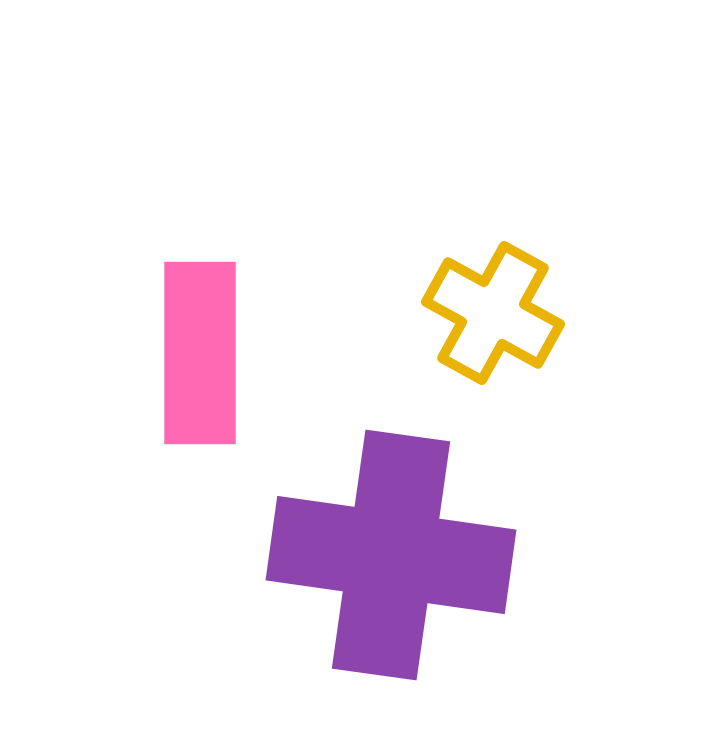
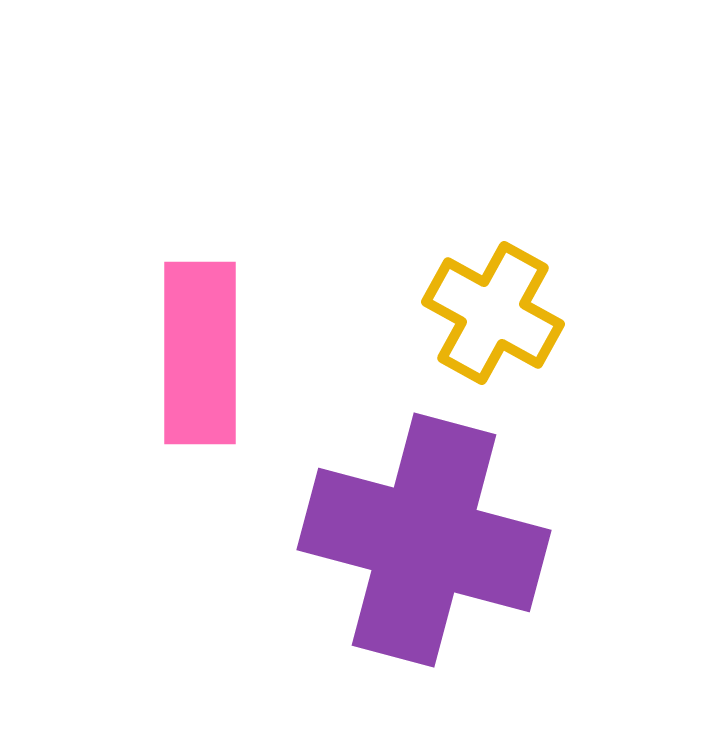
purple cross: moved 33 px right, 15 px up; rotated 7 degrees clockwise
